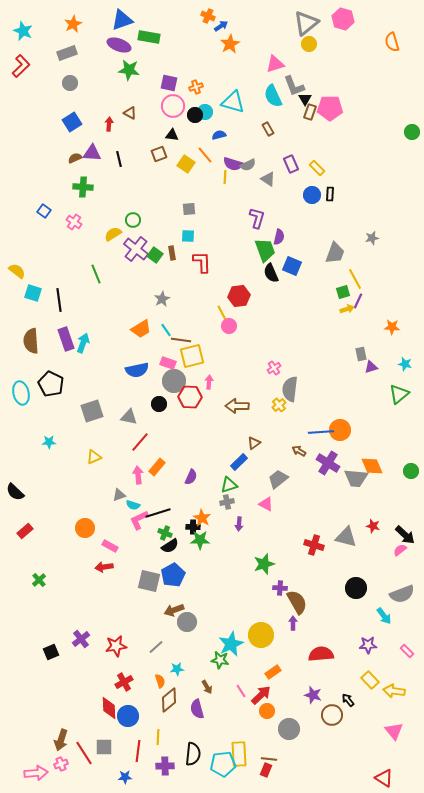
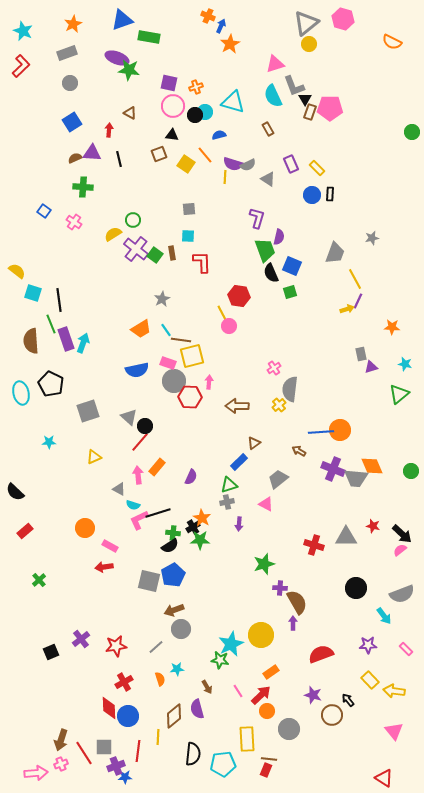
blue arrow at (221, 26): rotated 32 degrees counterclockwise
orange semicircle at (392, 42): rotated 48 degrees counterclockwise
purple ellipse at (119, 45): moved 2 px left, 13 px down
red arrow at (109, 124): moved 6 px down
green line at (96, 274): moved 45 px left, 50 px down
green square at (343, 292): moved 53 px left
red hexagon at (239, 296): rotated 15 degrees clockwise
black circle at (159, 404): moved 14 px left, 22 px down
gray square at (92, 411): moved 4 px left
gray triangle at (129, 417): rotated 30 degrees clockwise
purple cross at (328, 463): moved 5 px right, 6 px down; rotated 10 degrees counterclockwise
gray triangle at (119, 495): moved 6 px up; rotated 48 degrees clockwise
black cross at (193, 527): rotated 32 degrees counterclockwise
green cross at (165, 533): moved 8 px right; rotated 16 degrees counterclockwise
black arrow at (405, 535): moved 3 px left, 1 px up
gray triangle at (346, 537): rotated 15 degrees counterclockwise
gray circle at (187, 622): moved 6 px left, 7 px down
pink rectangle at (407, 651): moved 1 px left, 2 px up
red semicircle at (321, 654): rotated 15 degrees counterclockwise
orange rectangle at (273, 672): moved 2 px left
orange semicircle at (160, 681): moved 2 px up
pink line at (241, 691): moved 3 px left
brown diamond at (169, 700): moved 5 px right, 16 px down
yellow rectangle at (239, 754): moved 8 px right, 15 px up
purple cross at (165, 766): moved 49 px left; rotated 18 degrees counterclockwise
